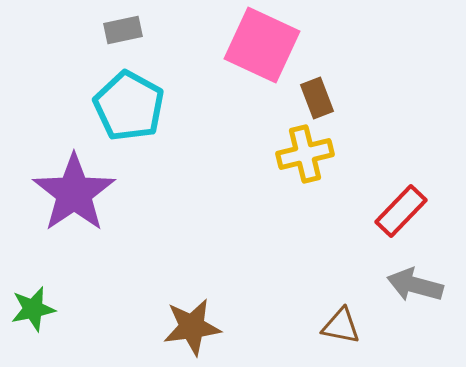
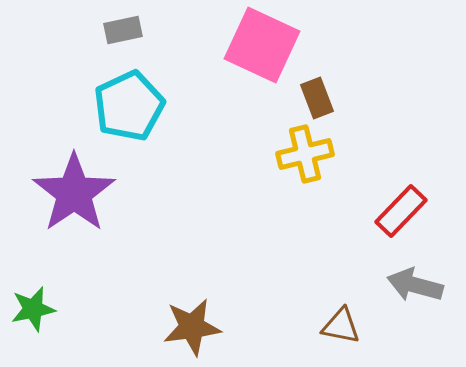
cyan pentagon: rotated 18 degrees clockwise
